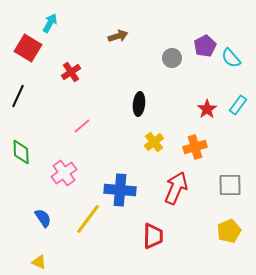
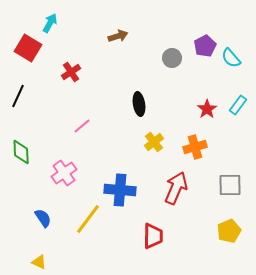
black ellipse: rotated 15 degrees counterclockwise
